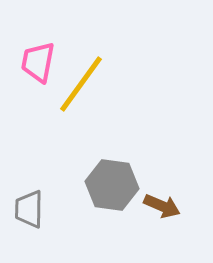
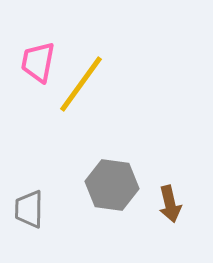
brown arrow: moved 8 px right, 2 px up; rotated 54 degrees clockwise
